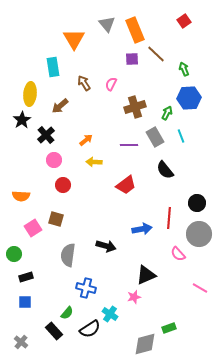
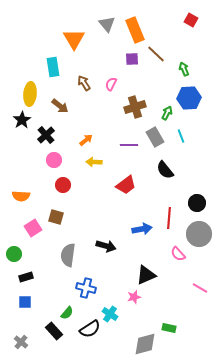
red square at (184, 21): moved 7 px right, 1 px up; rotated 24 degrees counterclockwise
brown arrow at (60, 106): rotated 102 degrees counterclockwise
brown square at (56, 219): moved 2 px up
green rectangle at (169, 328): rotated 32 degrees clockwise
